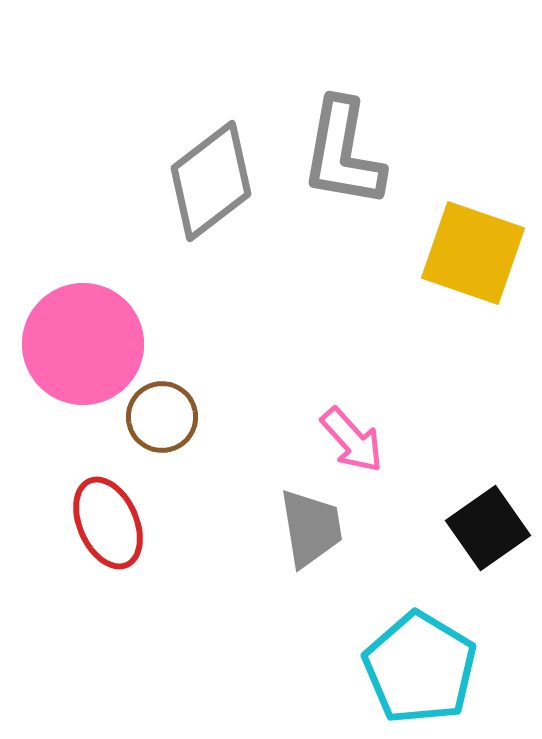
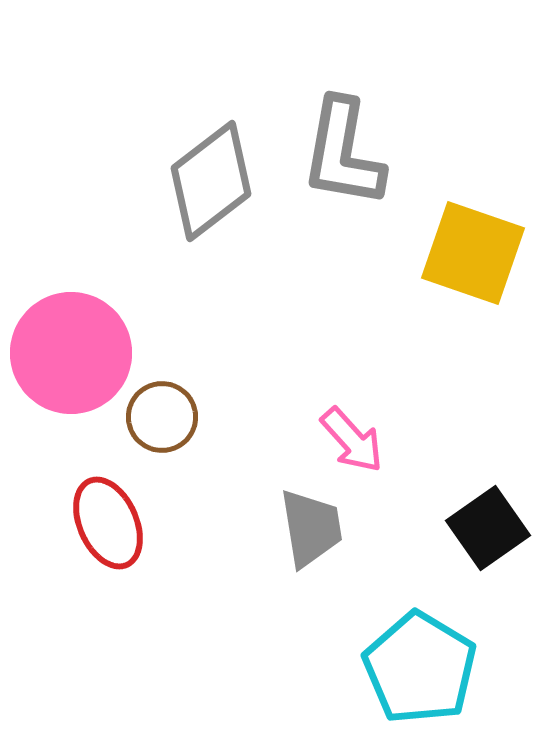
pink circle: moved 12 px left, 9 px down
